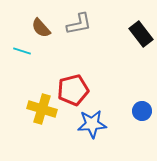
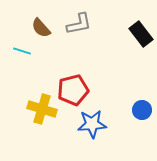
blue circle: moved 1 px up
